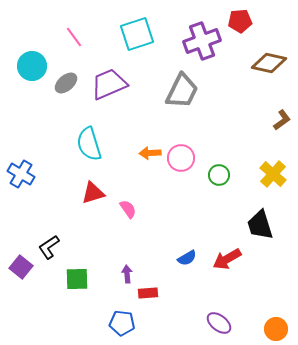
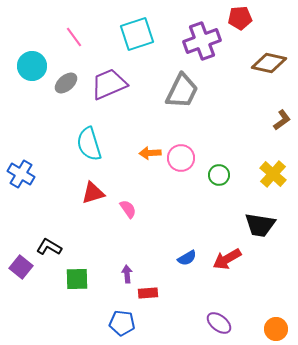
red pentagon: moved 3 px up
black trapezoid: rotated 64 degrees counterclockwise
black L-shape: rotated 65 degrees clockwise
